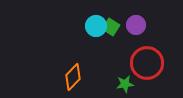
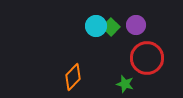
green square: rotated 12 degrees clockwise
red circle: moved 5 px up
green star: rotated 24 degrees clockwise
